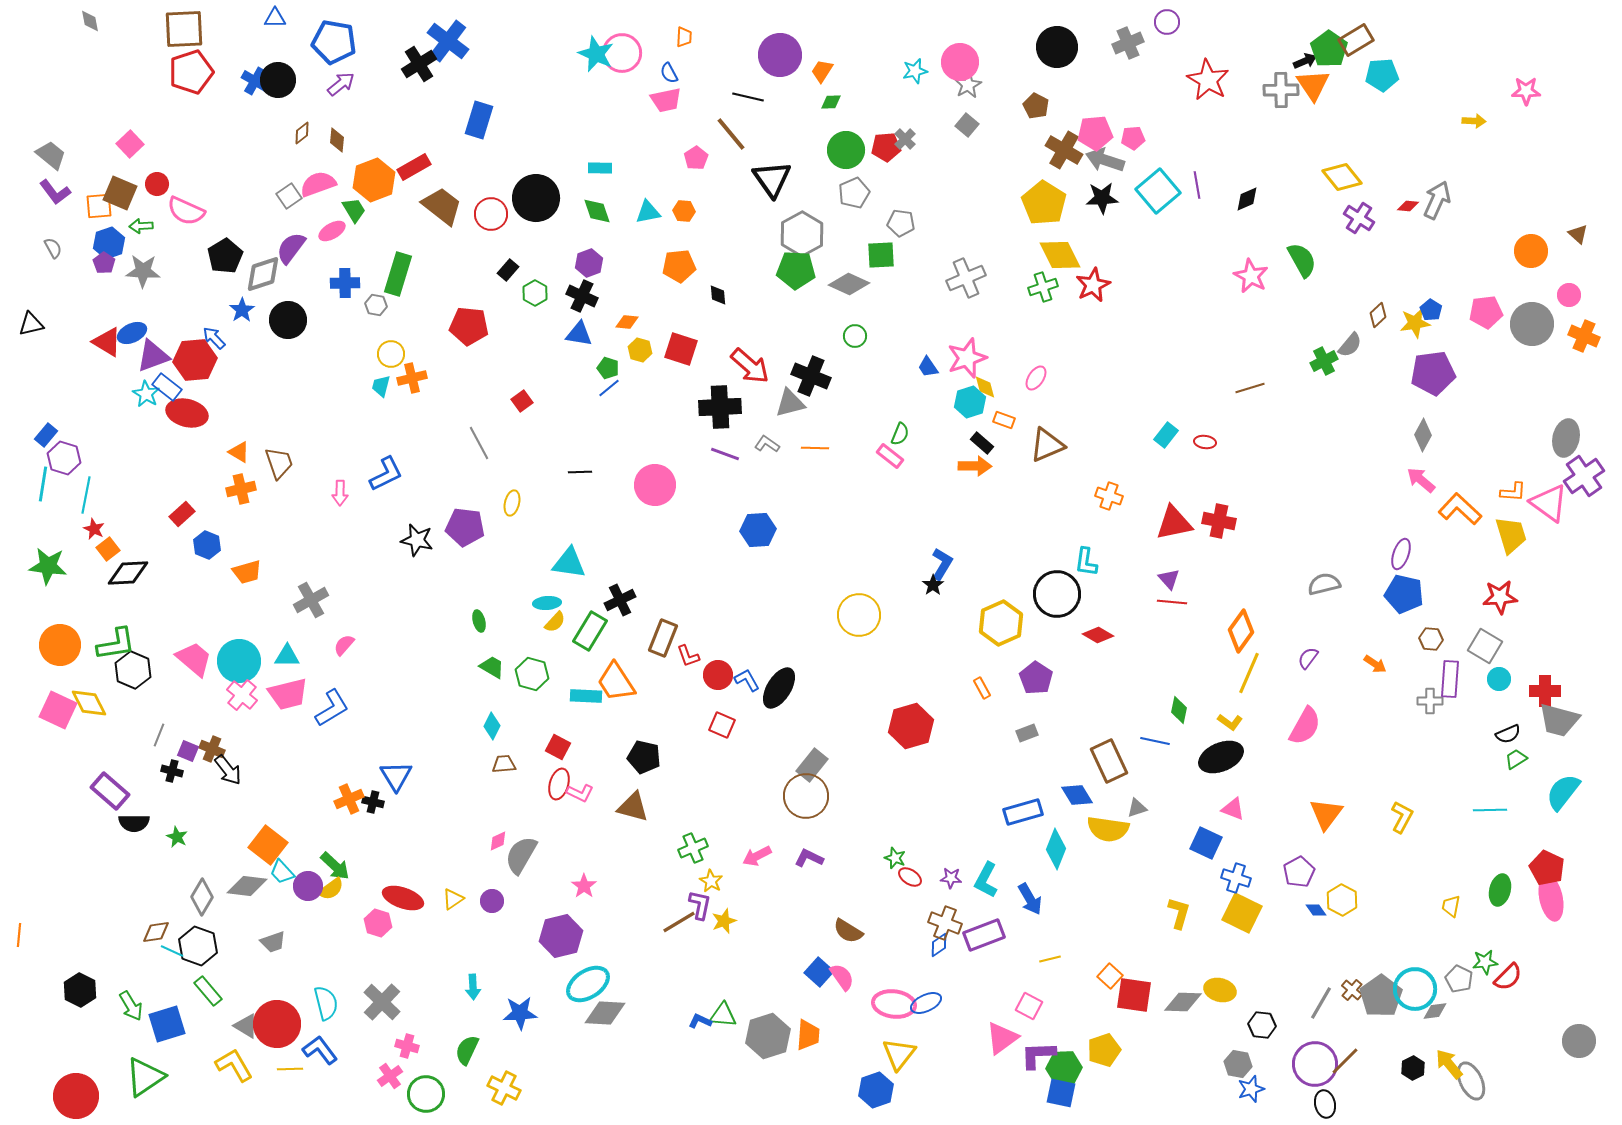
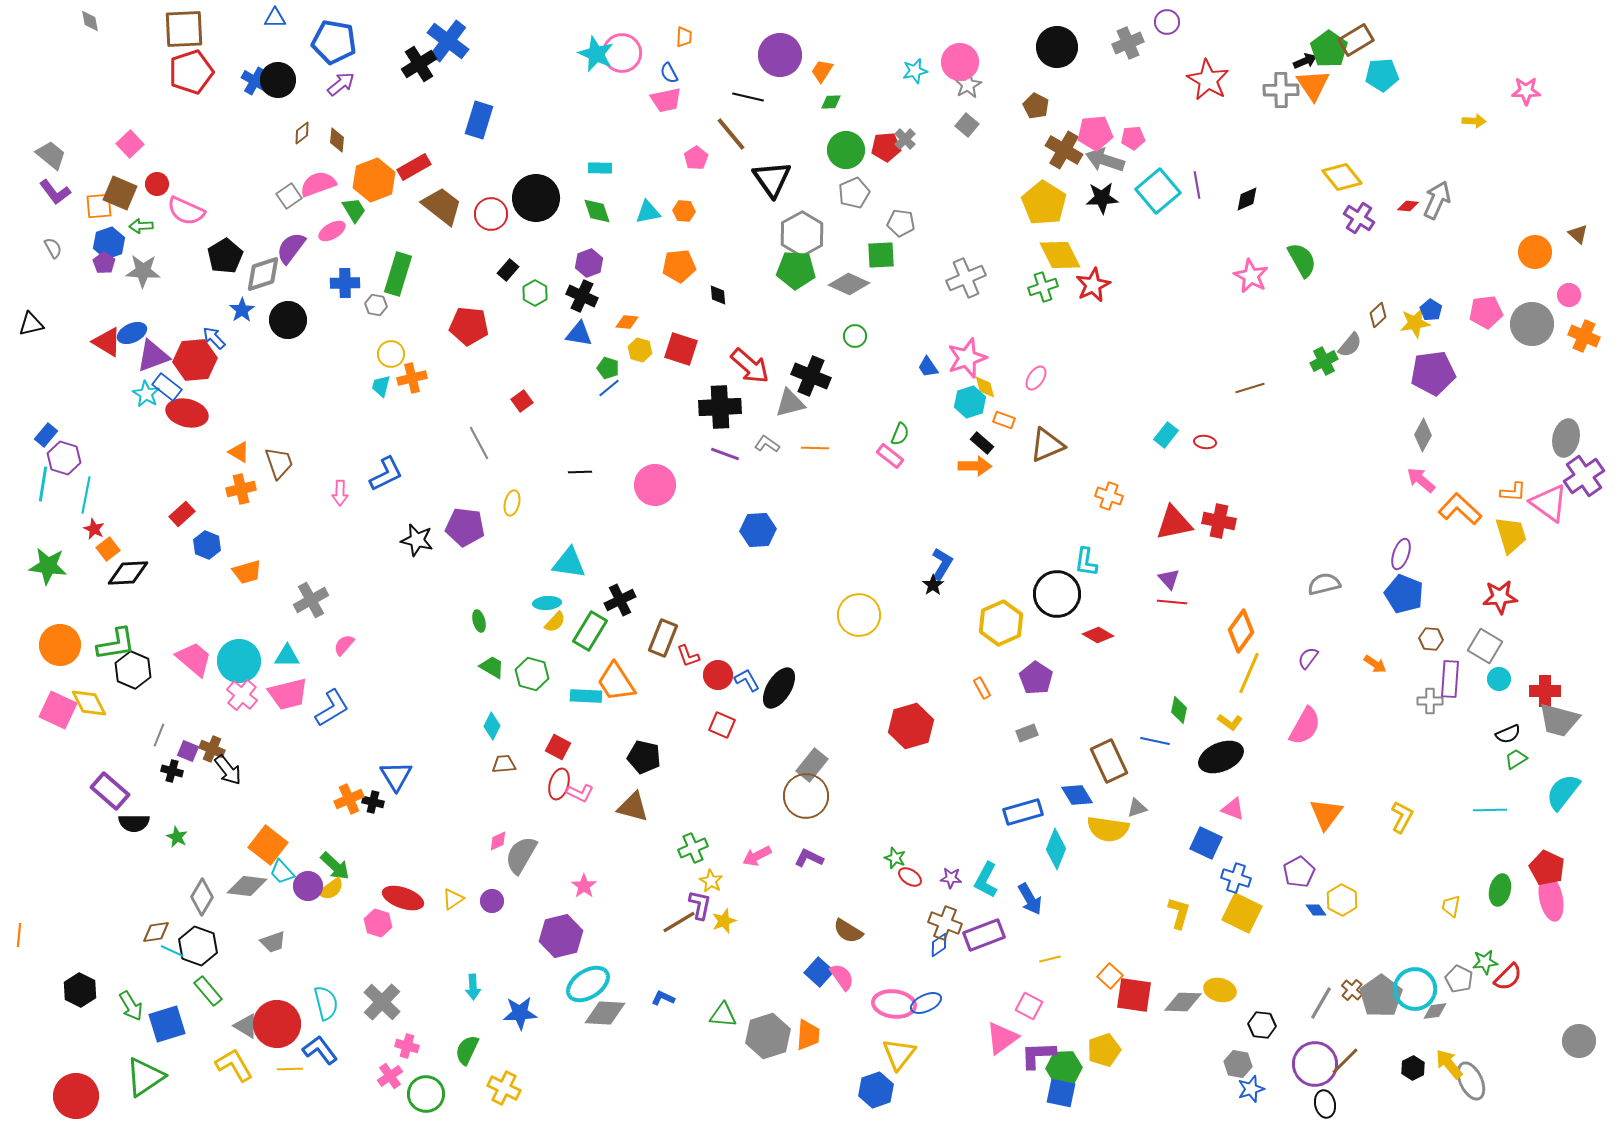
orange circle at (1531, 251): moved 4 px right, 1 px down
blue pentagon at (1404, 594): rotated 9 degrees clockwise
blue L-shape at (700, 1021): moved 37 px left, 23 px up
